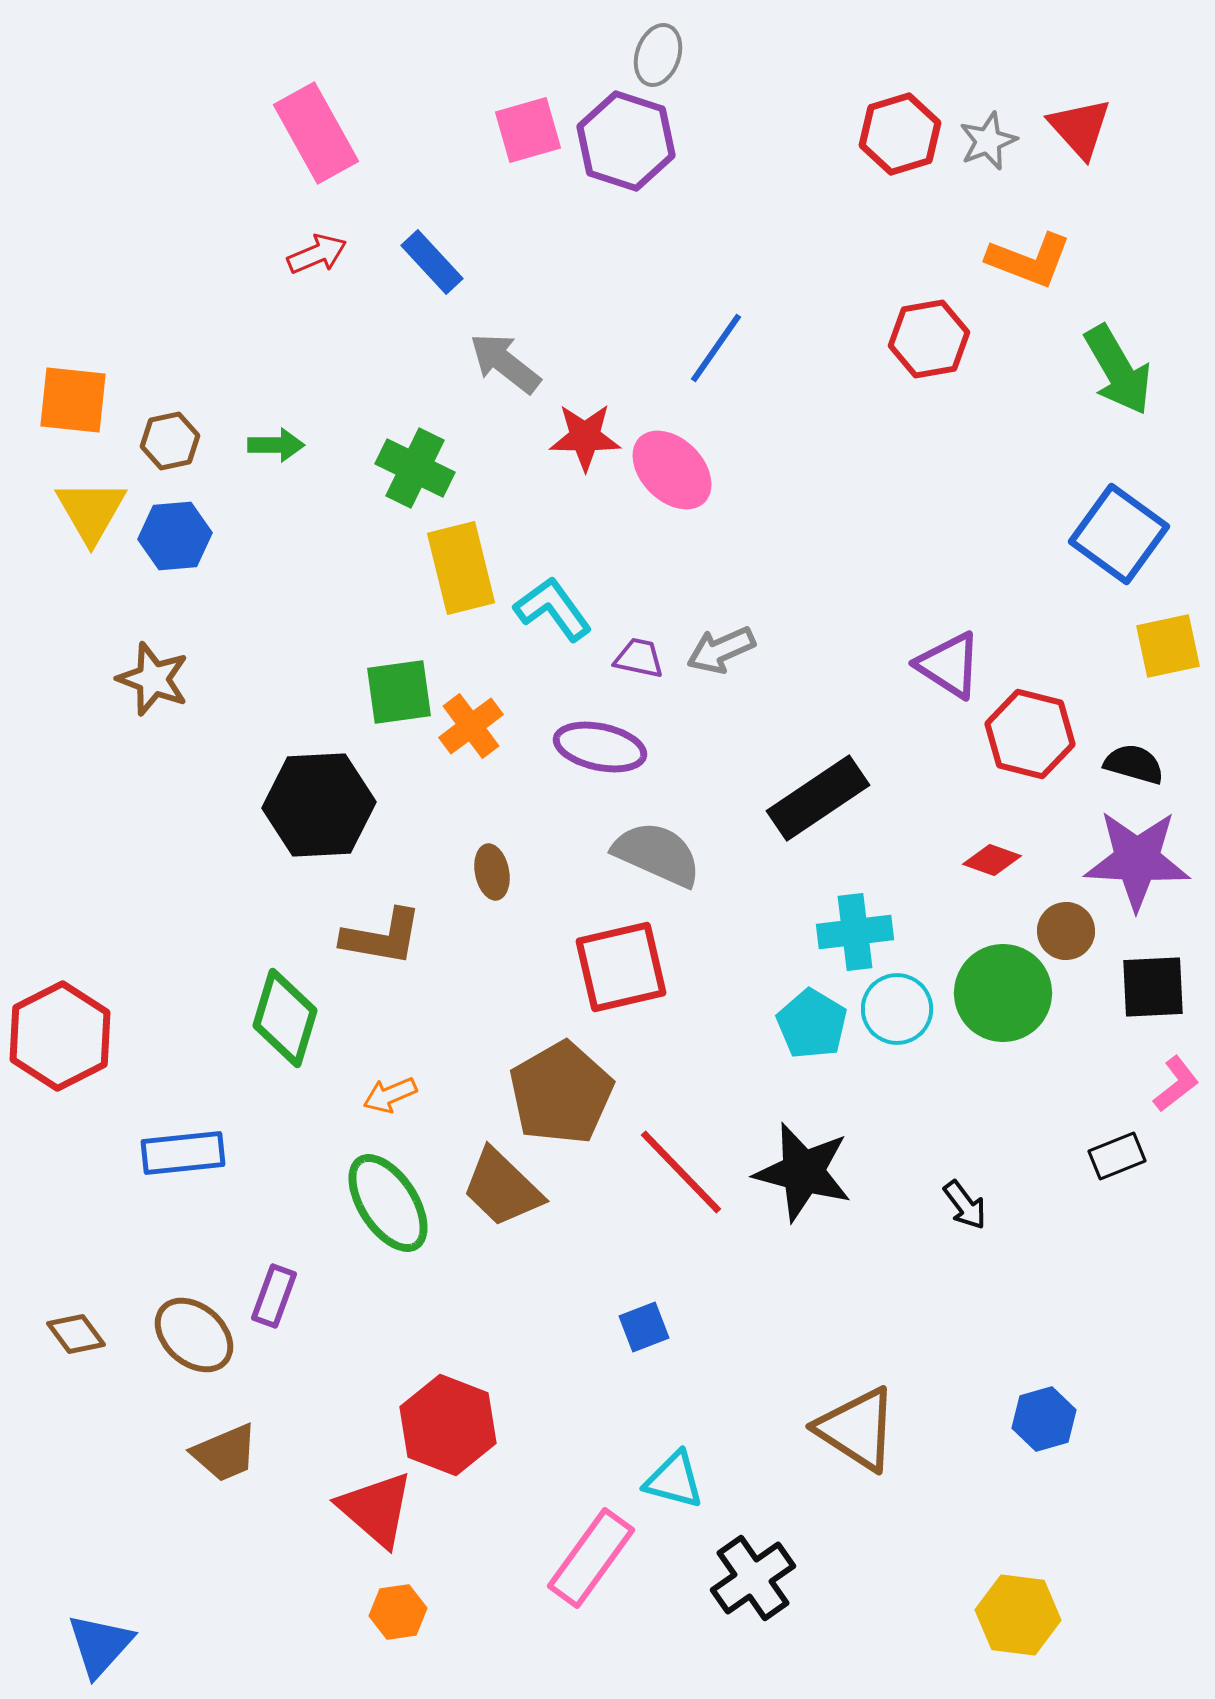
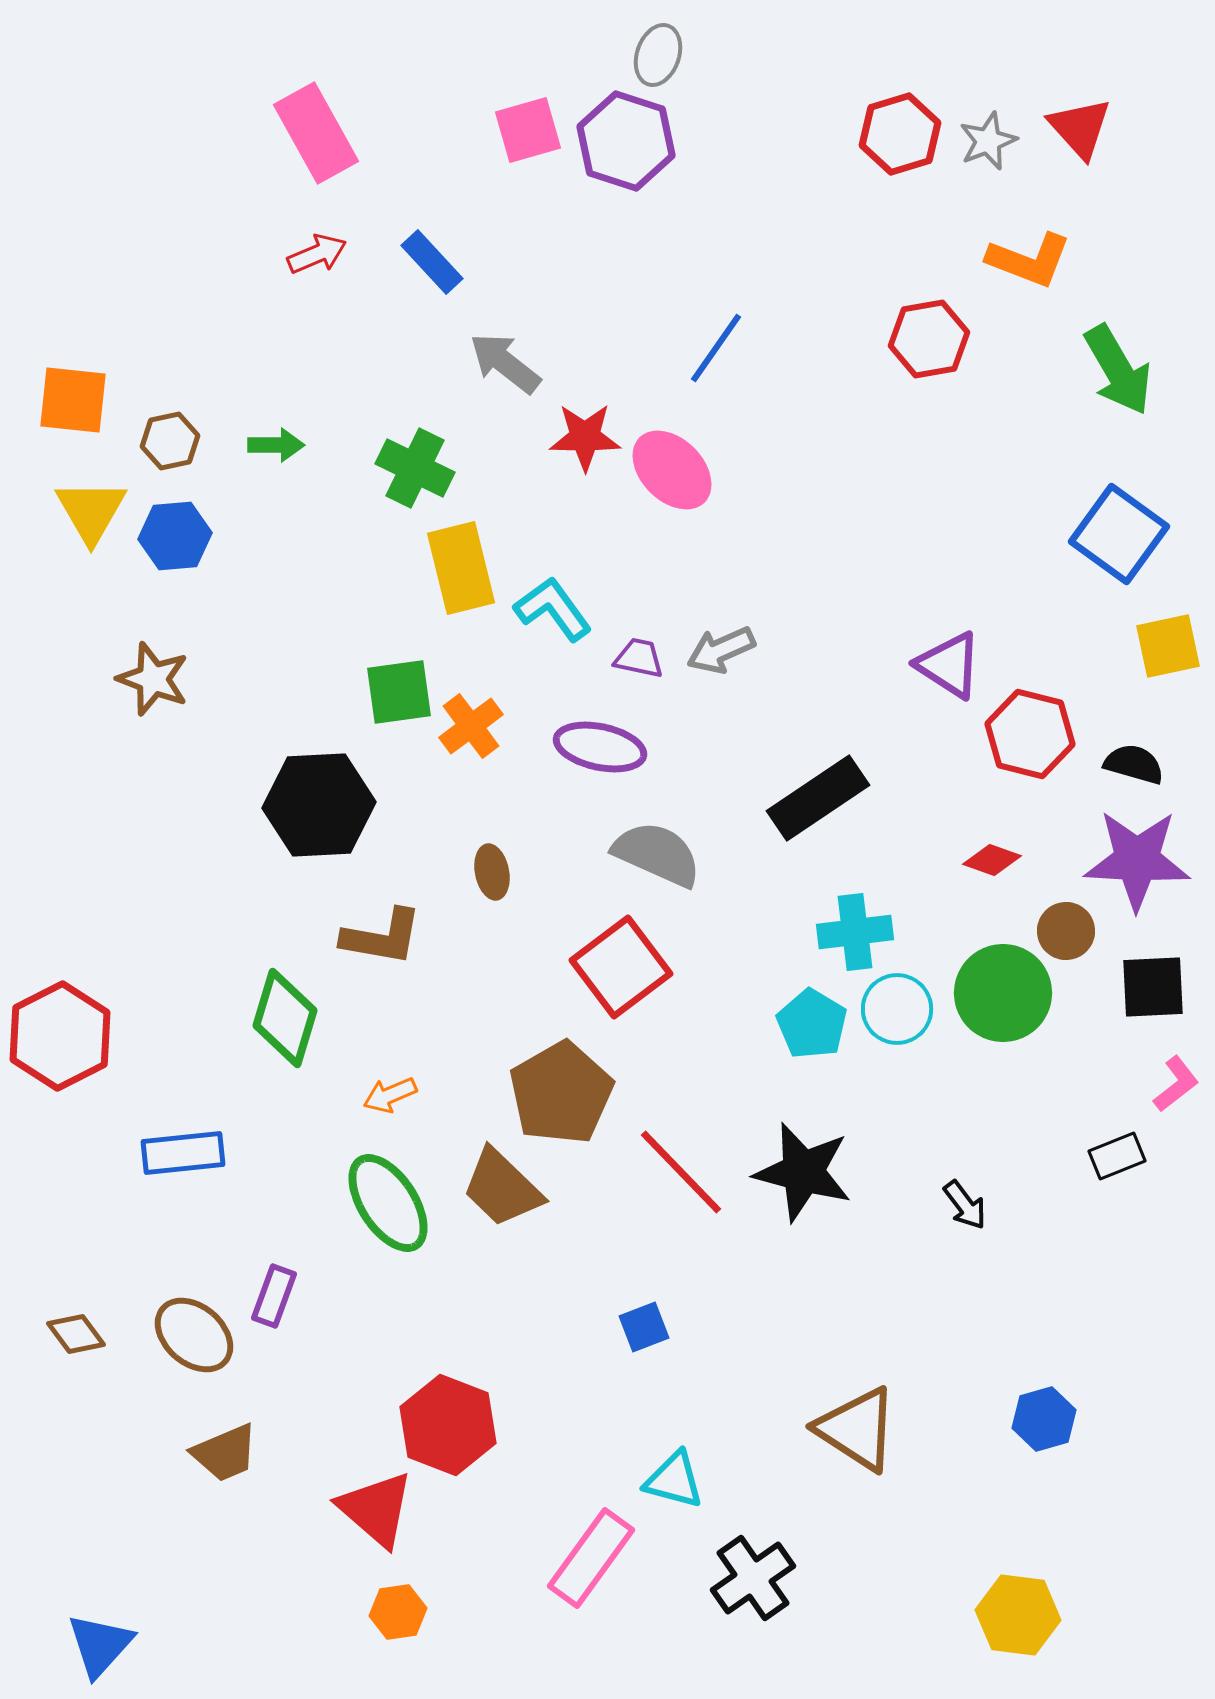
red square at (621, 967): rotated 24 degrees counterclockwise
